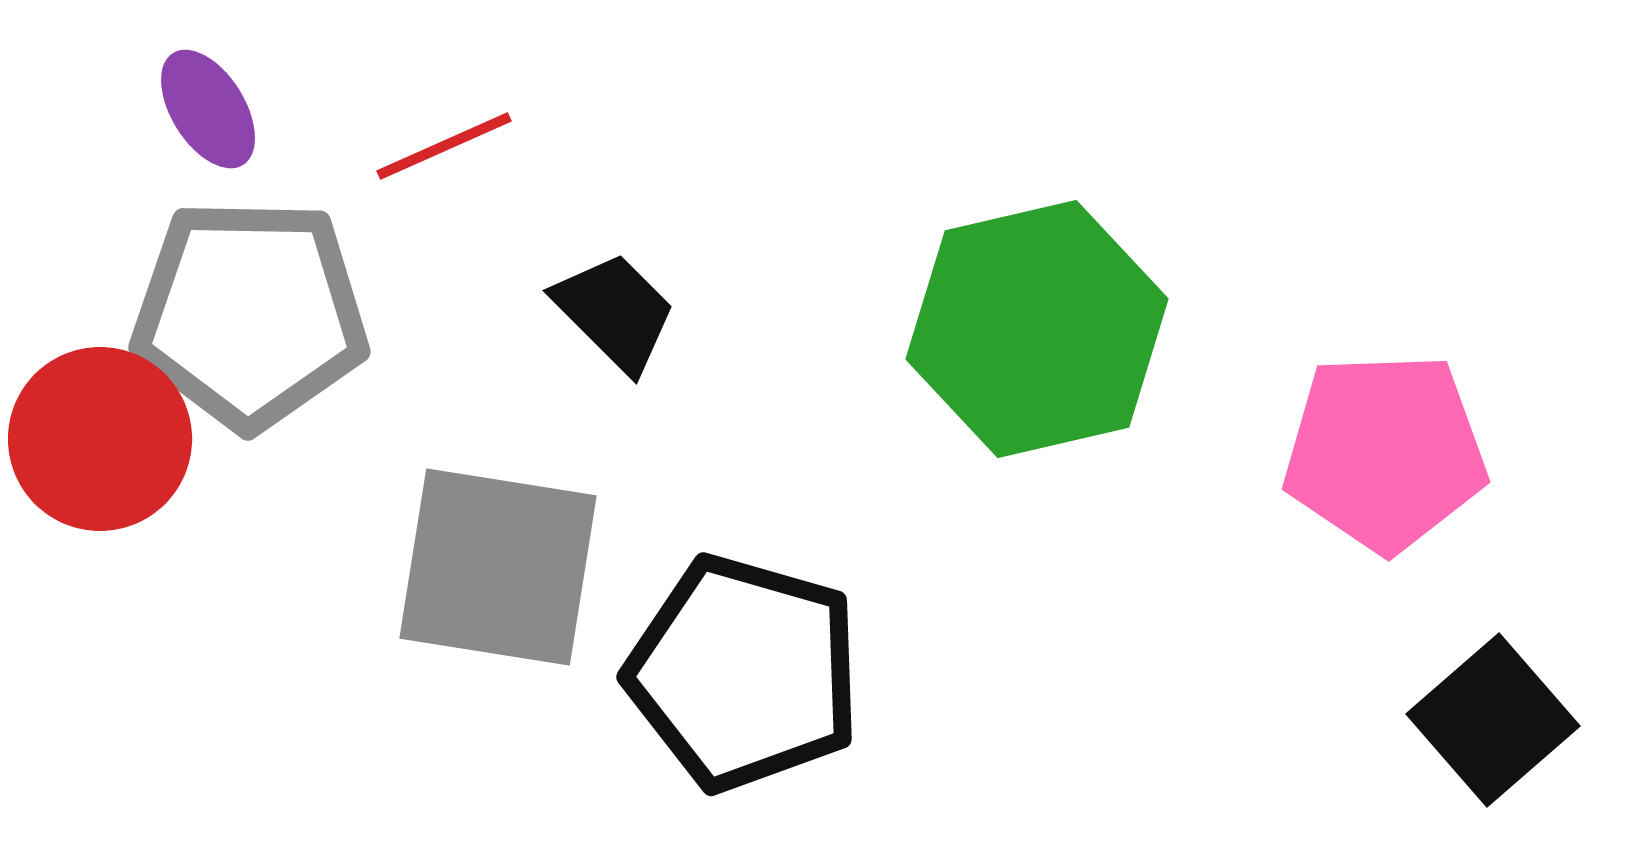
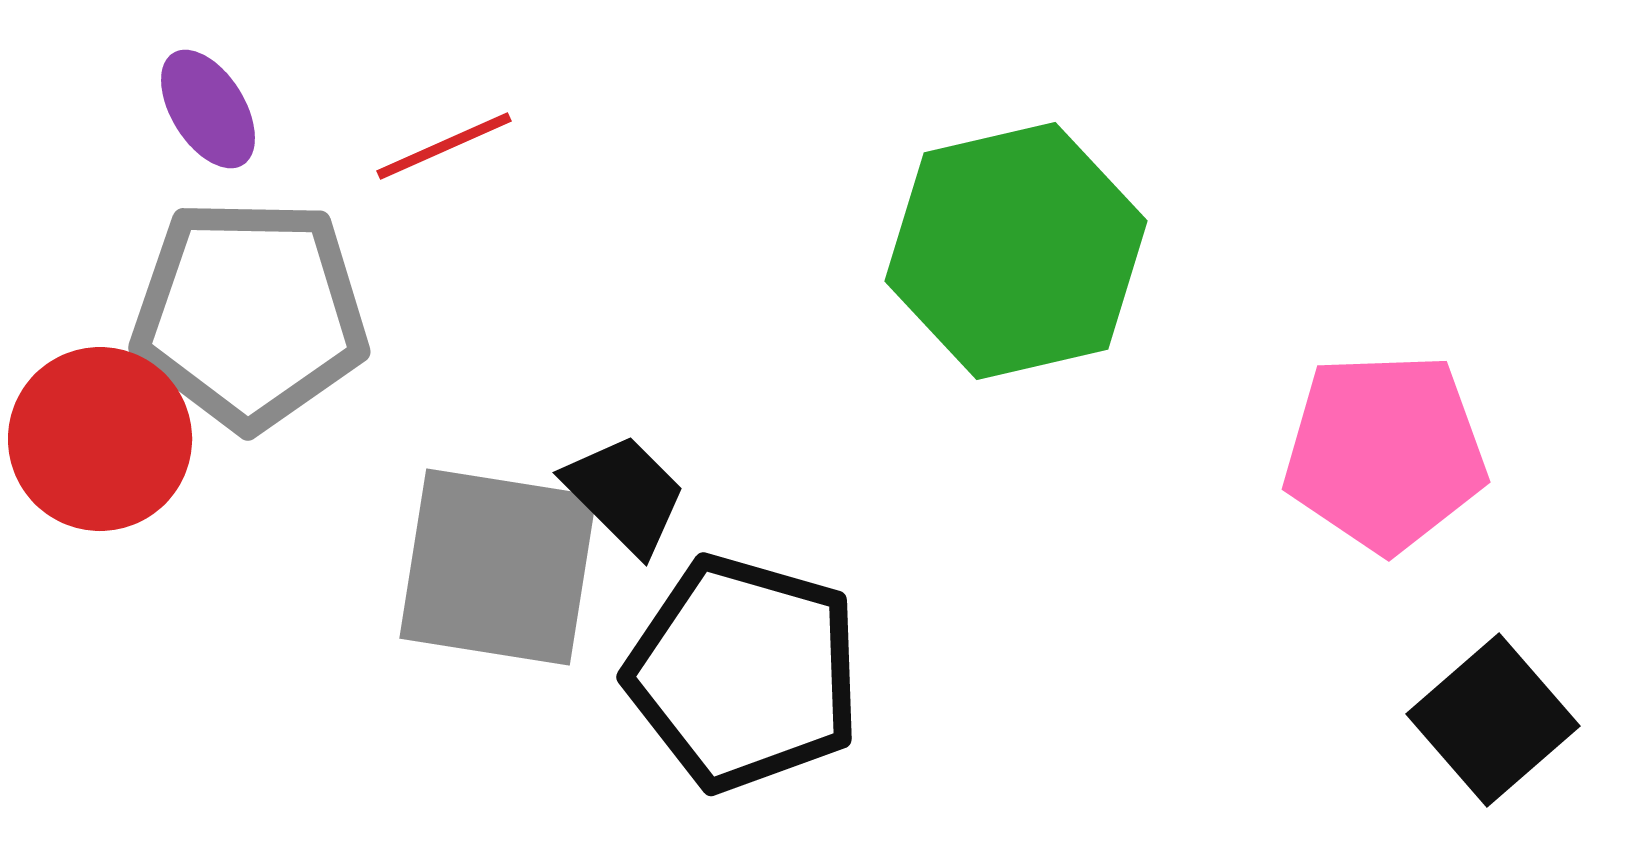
black trapezoid: moved 10 px right, 182 px down
green hexagon: moved 21 px left, 78 px up
